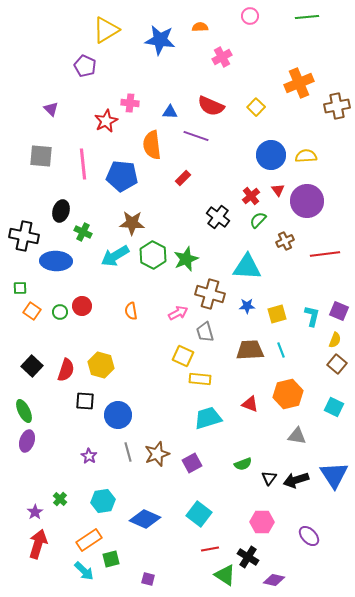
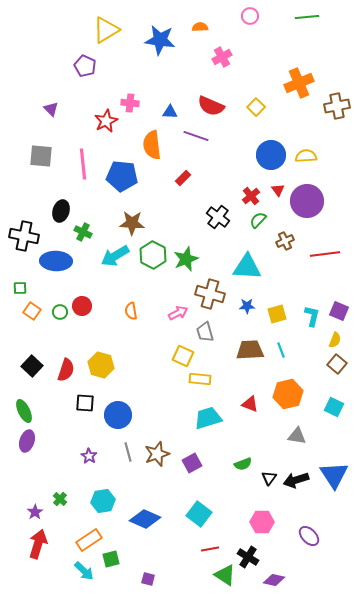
black square at (85, 401): moved 2 px down
